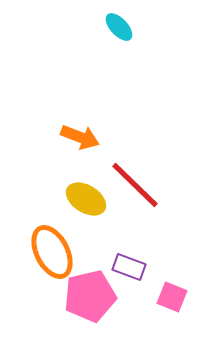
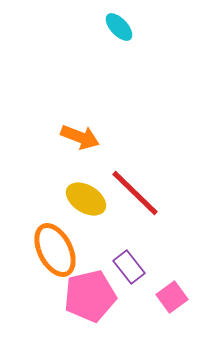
red line: moved 8 px down
orange ellipse: moved 3 px right, 2 px up
purple rectangle: rotated 32 degrees clockwise
pink square: rotated 32 degrees clockwise
